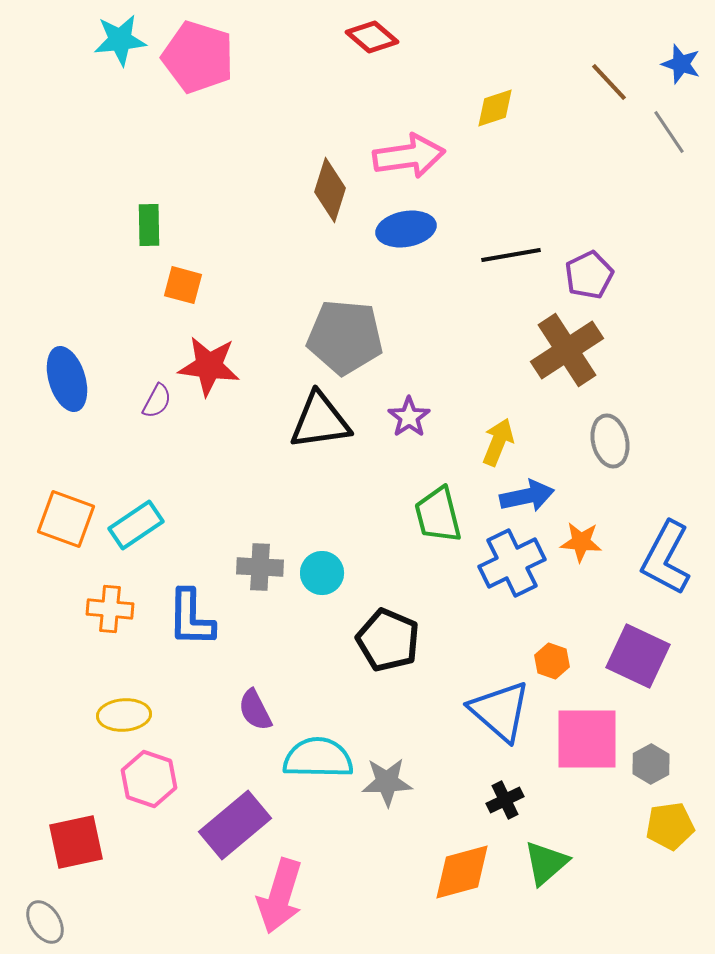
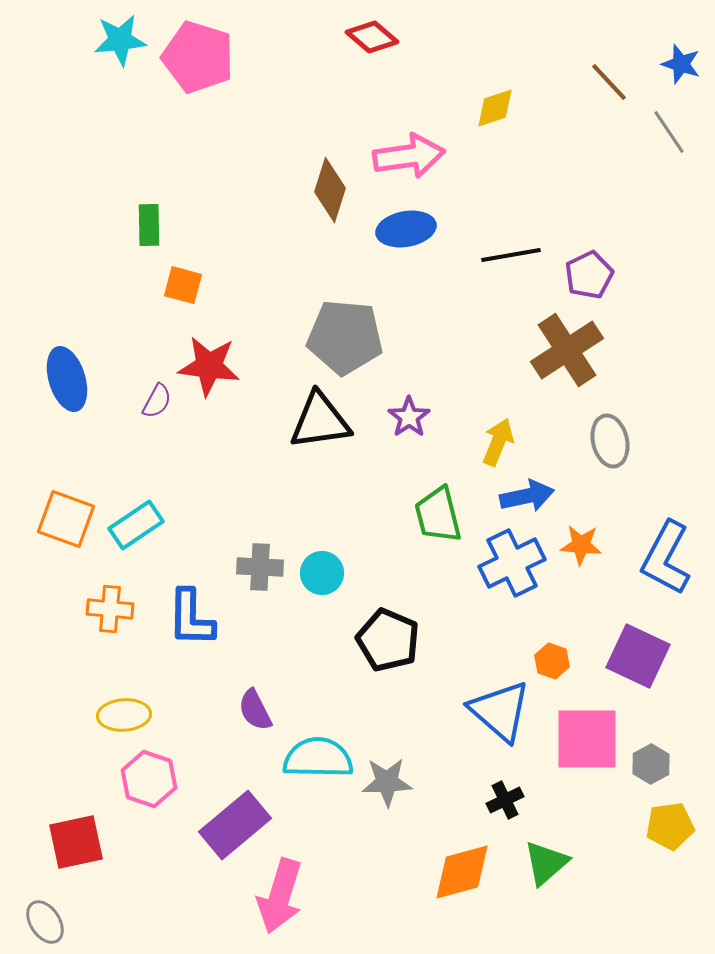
orange star at (581, 542): moved 3 px down
